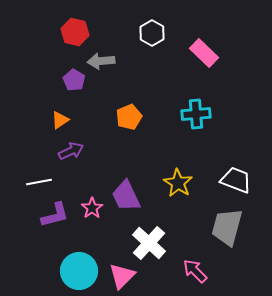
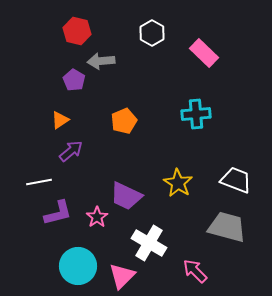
red hexagon: moved 2 px right, 1 px up
orange pentagon: moved 5 px left, 4 px down
purple arrow: rotated 15 degrees counterclockwise
purple trapezoid: rotated 40 degrees counterclockwise
pink star: moved 5 px right, 9 px down
purple L-shape: moved 3 px right, 2 px up
gray trapezoid: rotated 90 degrees clockwise
white cross: rotated 12 degrees counterclockwise
cyan circle: moved 1 px left, 5 px up
